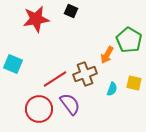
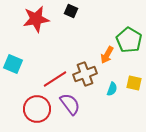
red circle: moved 2 px left
